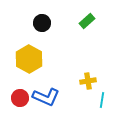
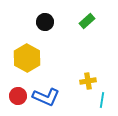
black circle: moved 3 px right, 1 px up
yellow hexagon: moved 2 px left, 1 px up
red circle: moved 2 px left, 2 px up
